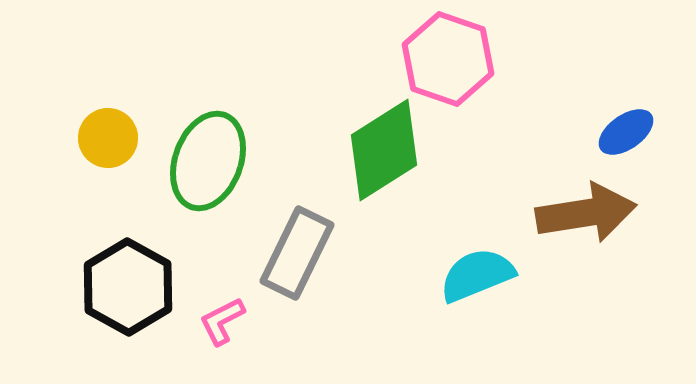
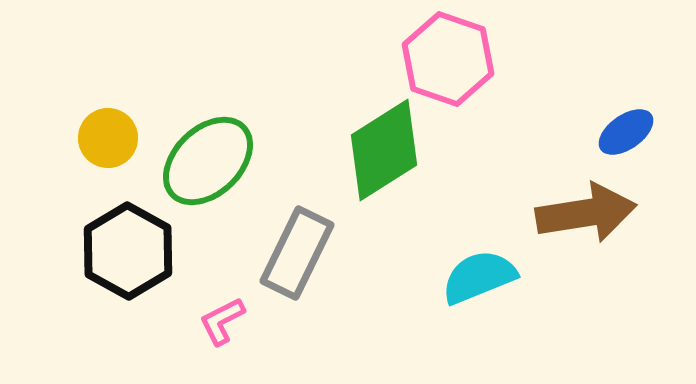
green ellipse: rotated 26 degrees clockwise
cyan semicircle: moved 2 px right, 2 px down
black hexagon: moved 36 px up
